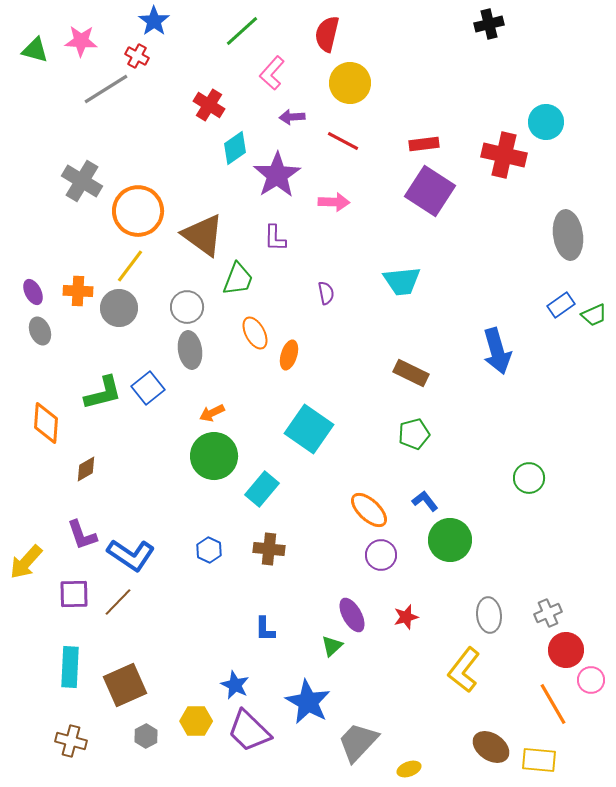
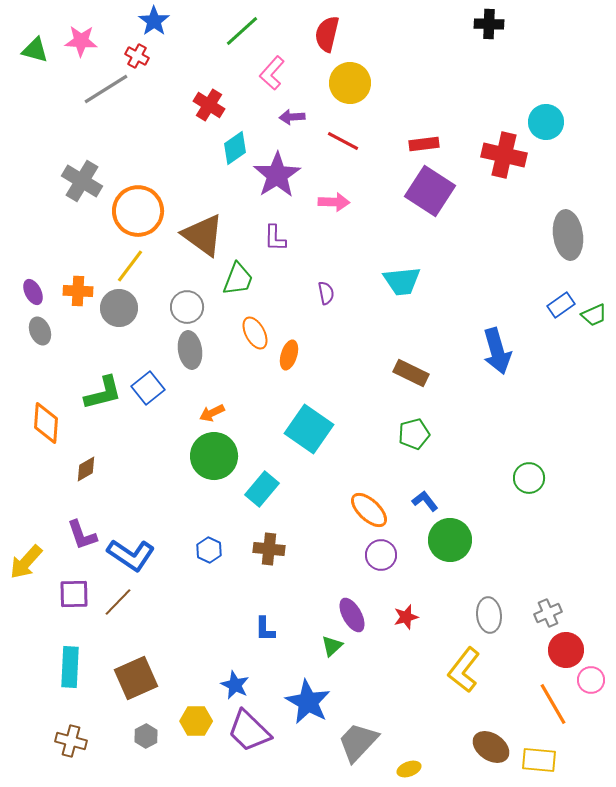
black cross at (489, 24): rotated 16 degrees clockwise
brown square at (125, 685): moved 11 px right, 7 px up
